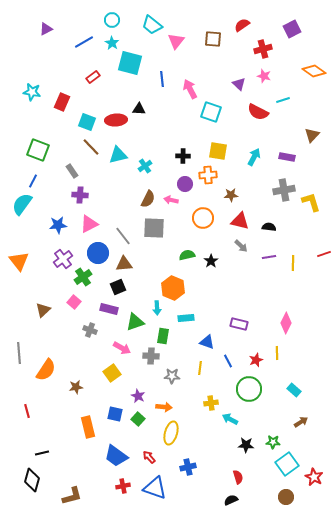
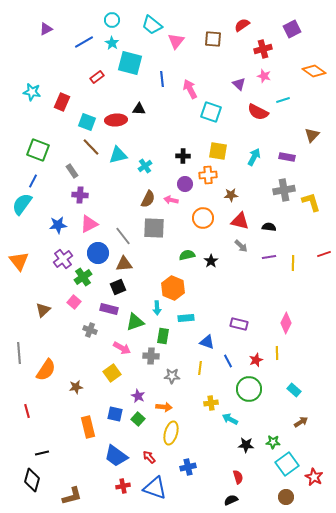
red rectangle at (93, 77): moved 4 px right
